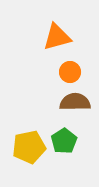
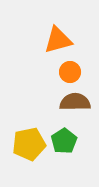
orange triangle: moved 1 px right, 3 px down
yellow pentagon: moved 3 px up
